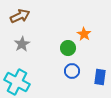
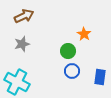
brown arrow: moved 4 px right
gray star: rotated 14 degrees clockwise
green circle: moved 3 px down
